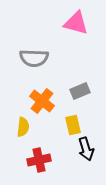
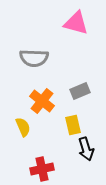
yellow semicircle: rotated 30 degrees counterclockwise
red cross: moved 3 px right, 9 px down
